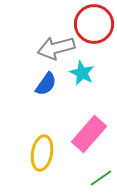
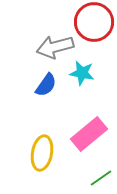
red circle: moved 2 px up
gray arrow: moved 1 px left, 1 px up
cyan star: rotated 15 degrees counterclockwise
blue semicircle: moved 1 px down
pink rectangle: rotated 9 degrees clockwise
